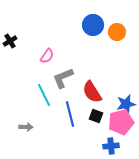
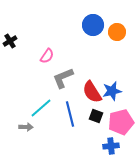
cyan line: moved 3 px left, 13 px down; rotated 75 degrees clockwise
blue star: moved 14 px left, 13 px up
